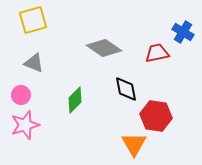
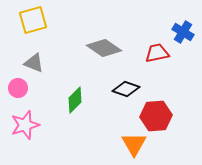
black diamond: rotated 60 degrees counterclockwise
pink circle: moved 3 px left, 7 px up
red hexagon: rotated 12 degrees counterclockwise
